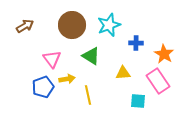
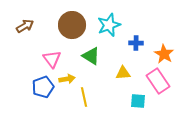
yellow line: moved 4 px left, 2 px down
